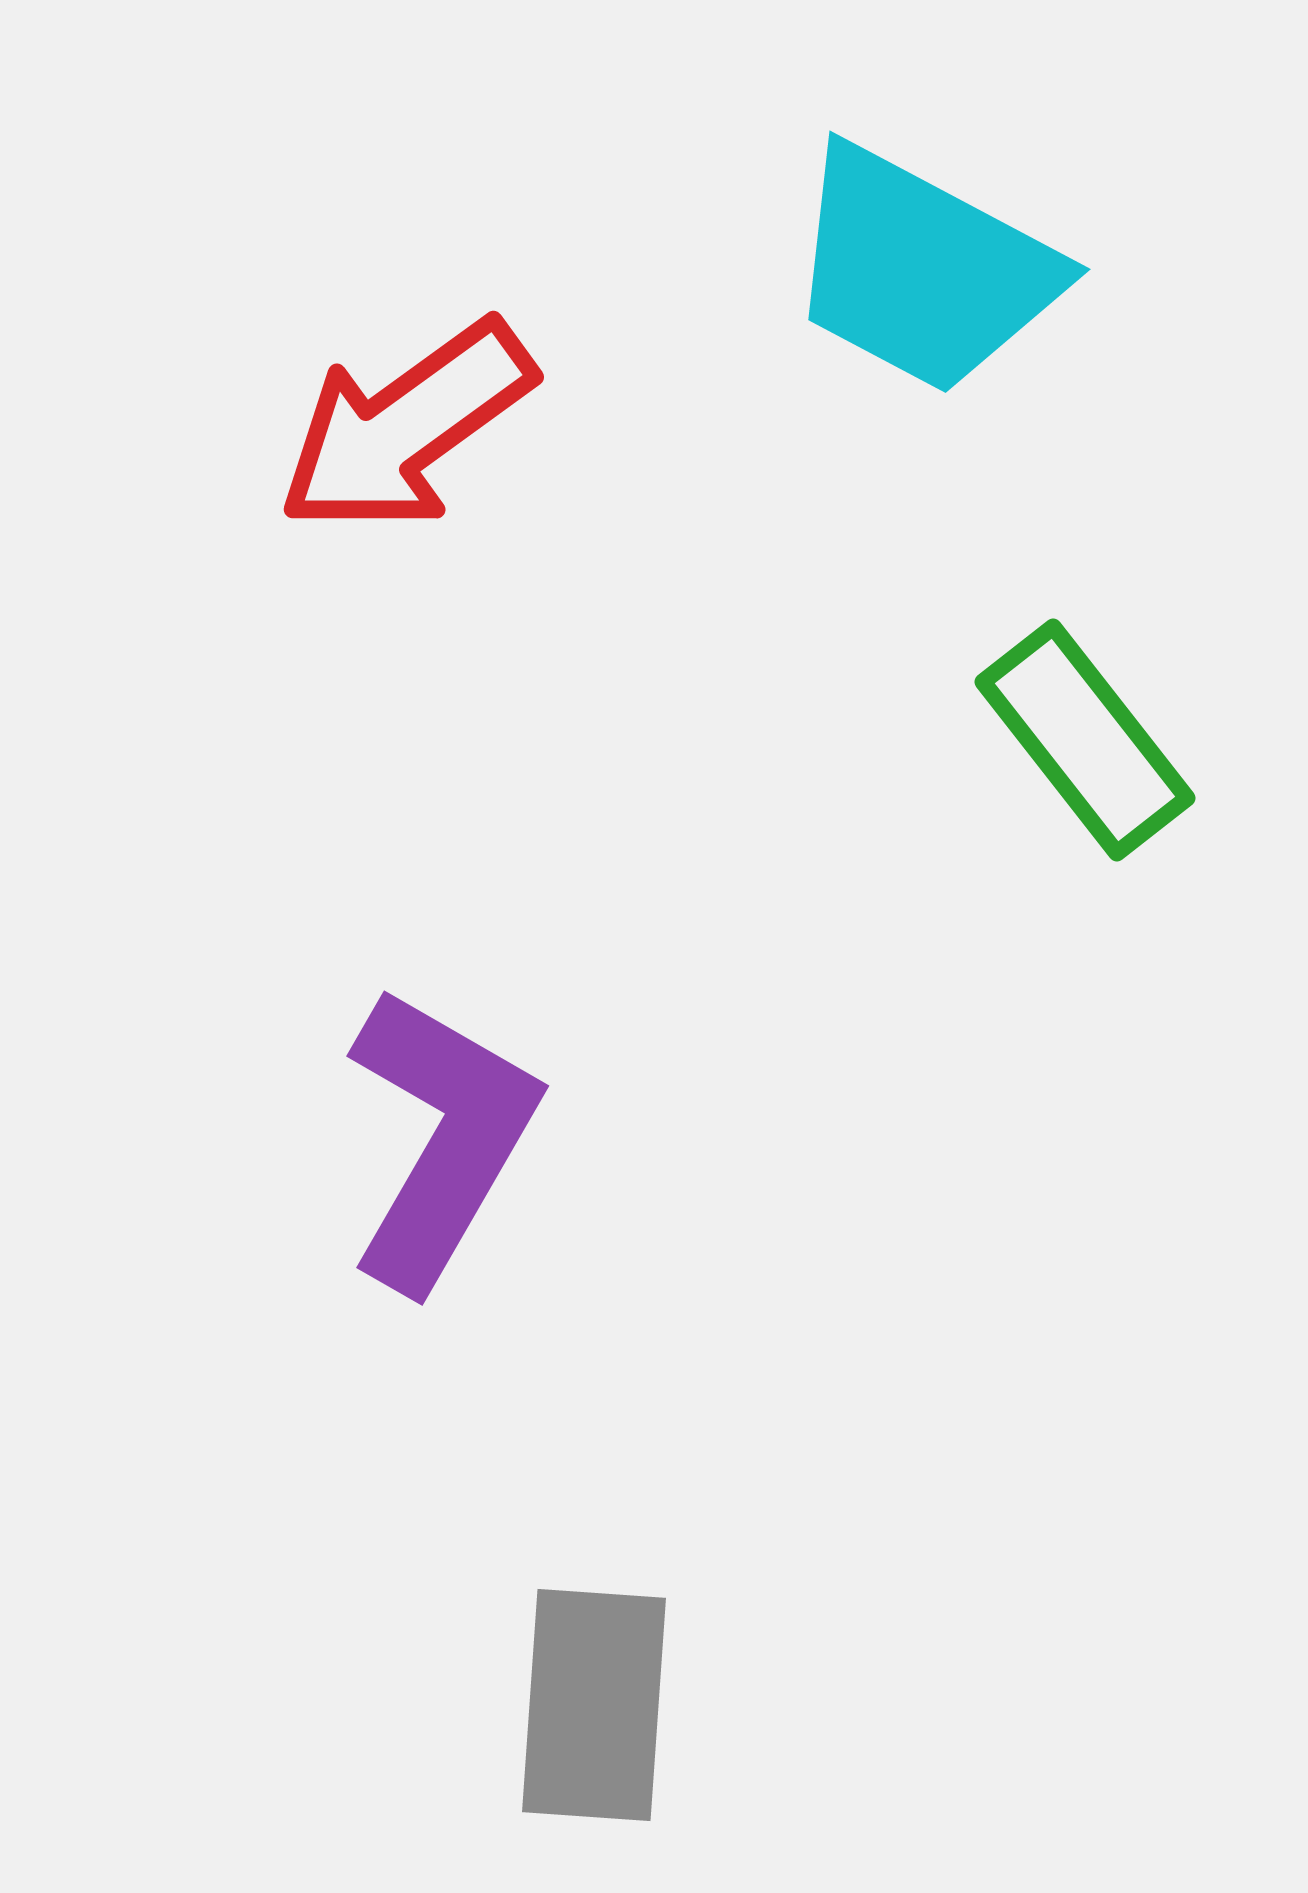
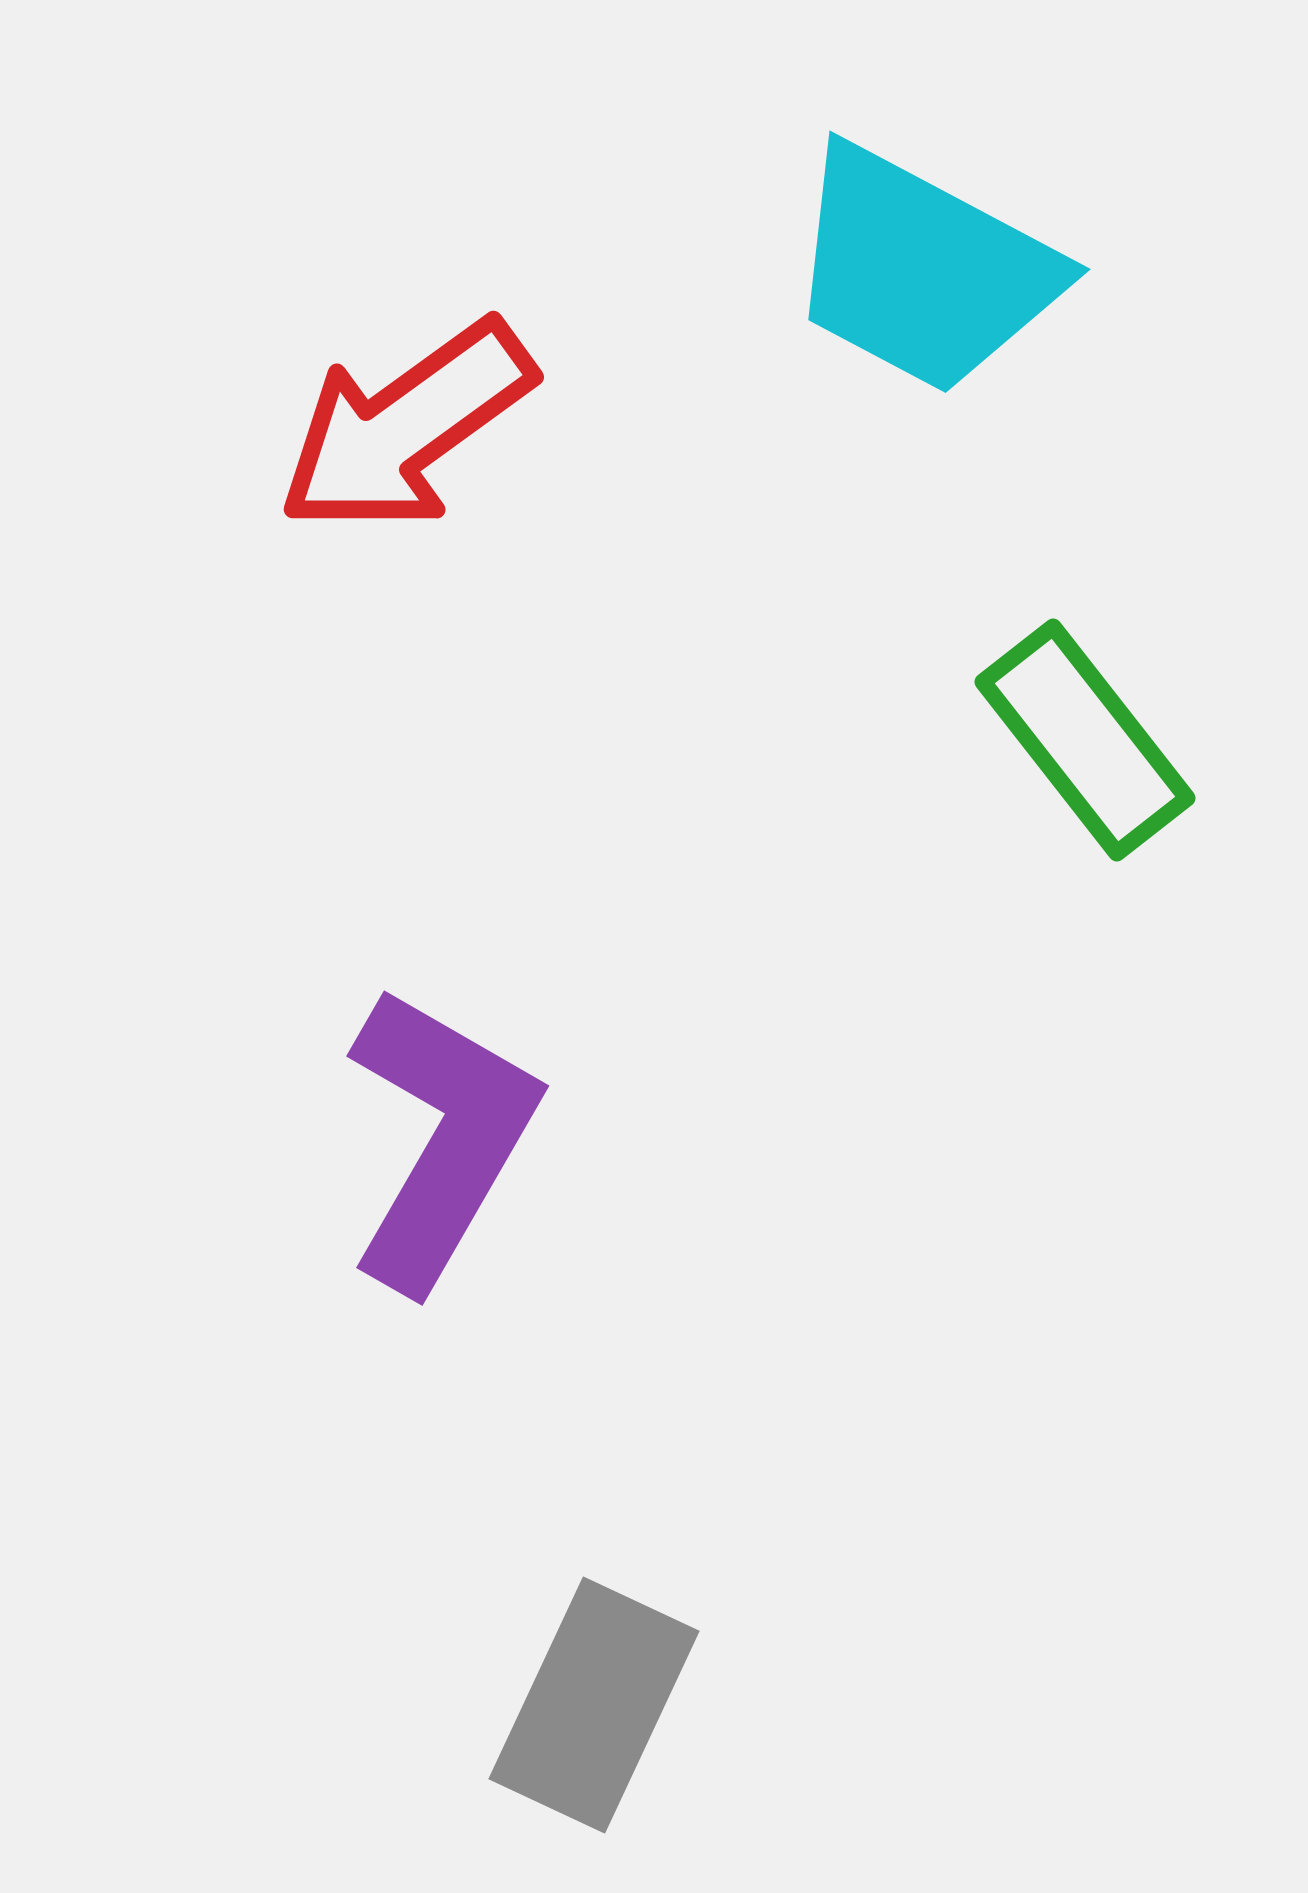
gray rectangle: rotated 21 degrees clockwise
